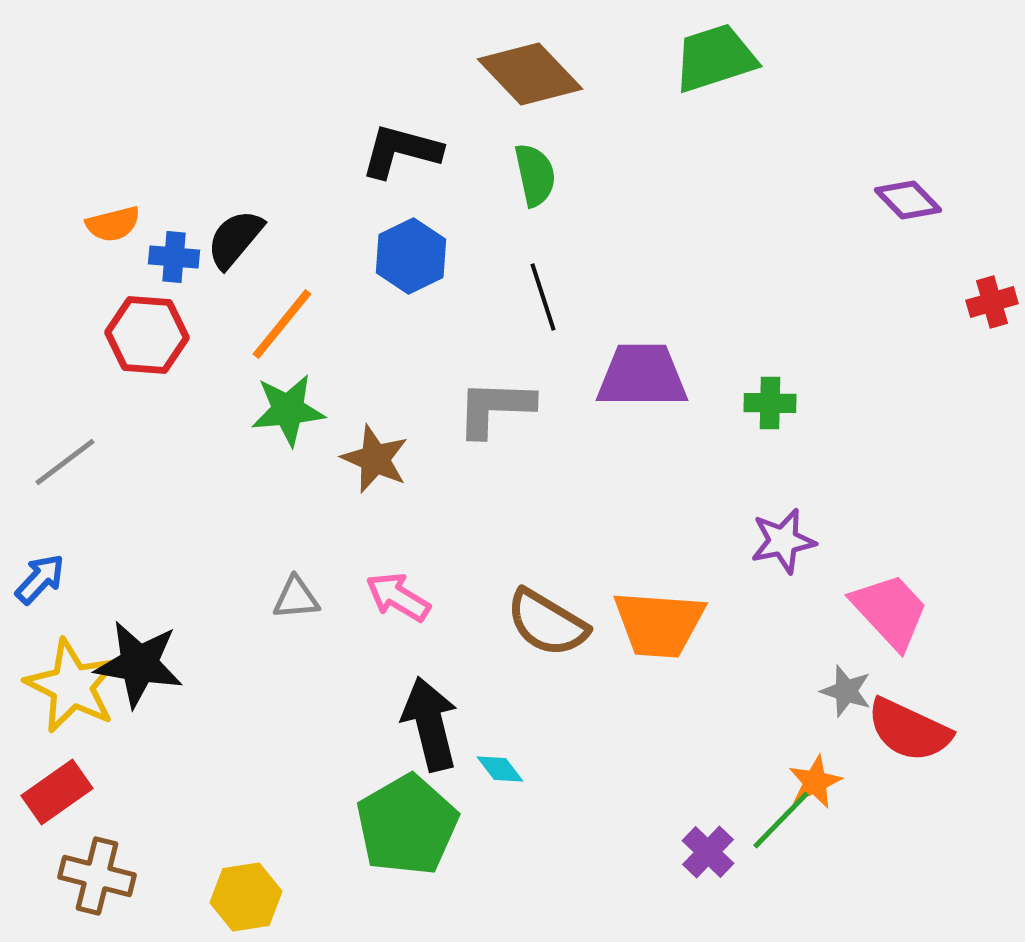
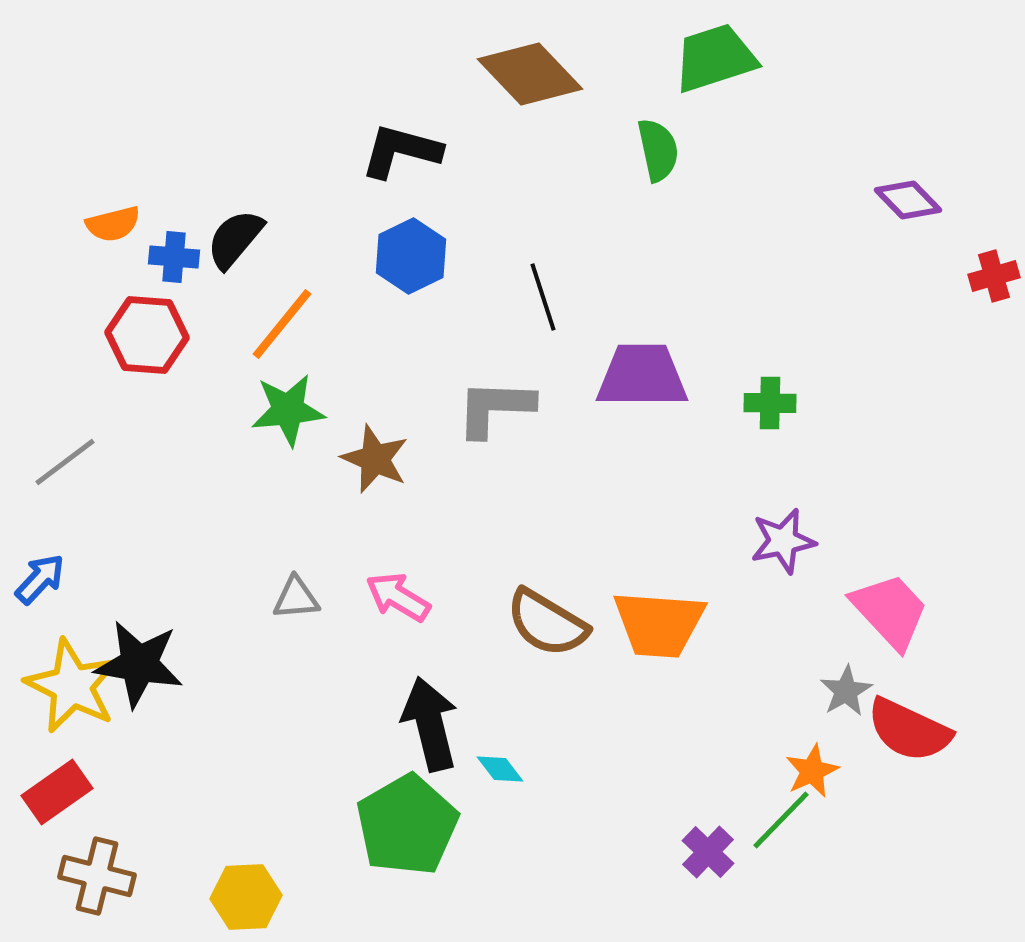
green semicircle: moved 123 px right, 25 px up
red cross: moved 2 px right, 26 px up
gray star: rotated 24 degrees clockwise
orange star: moved 3 px left, 11 px up
yellow hexagon: rotated 6 degrees clockwise
